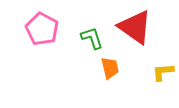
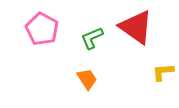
red triangle: moved 1 px right
green L-shape: rotated 95 degrees counterclockwise
orange trapezoid: moved 23 px left, 11 px down; rotated 20 degrees counterclockwise
